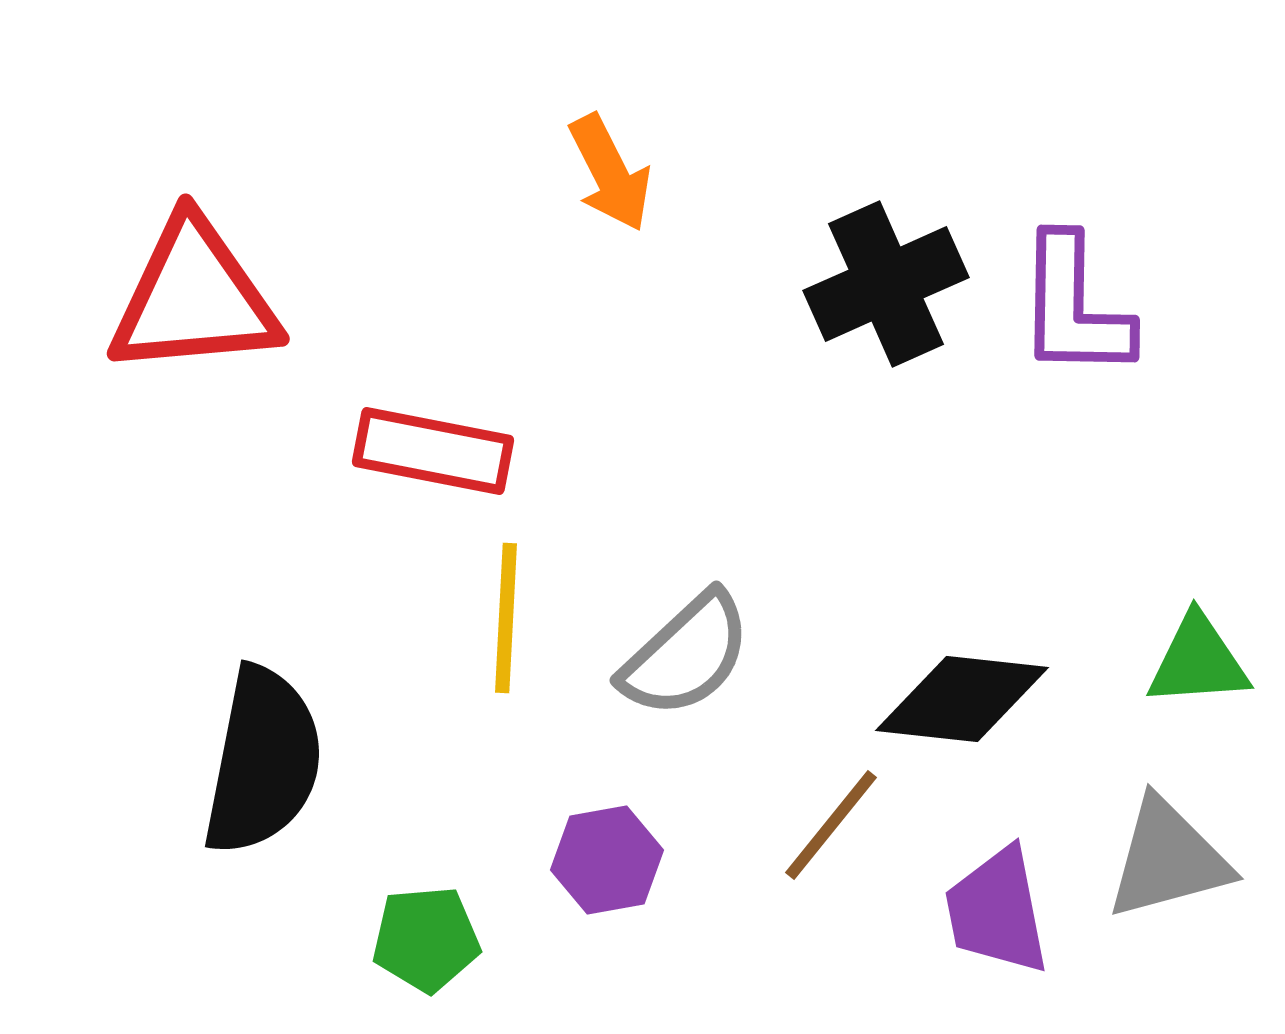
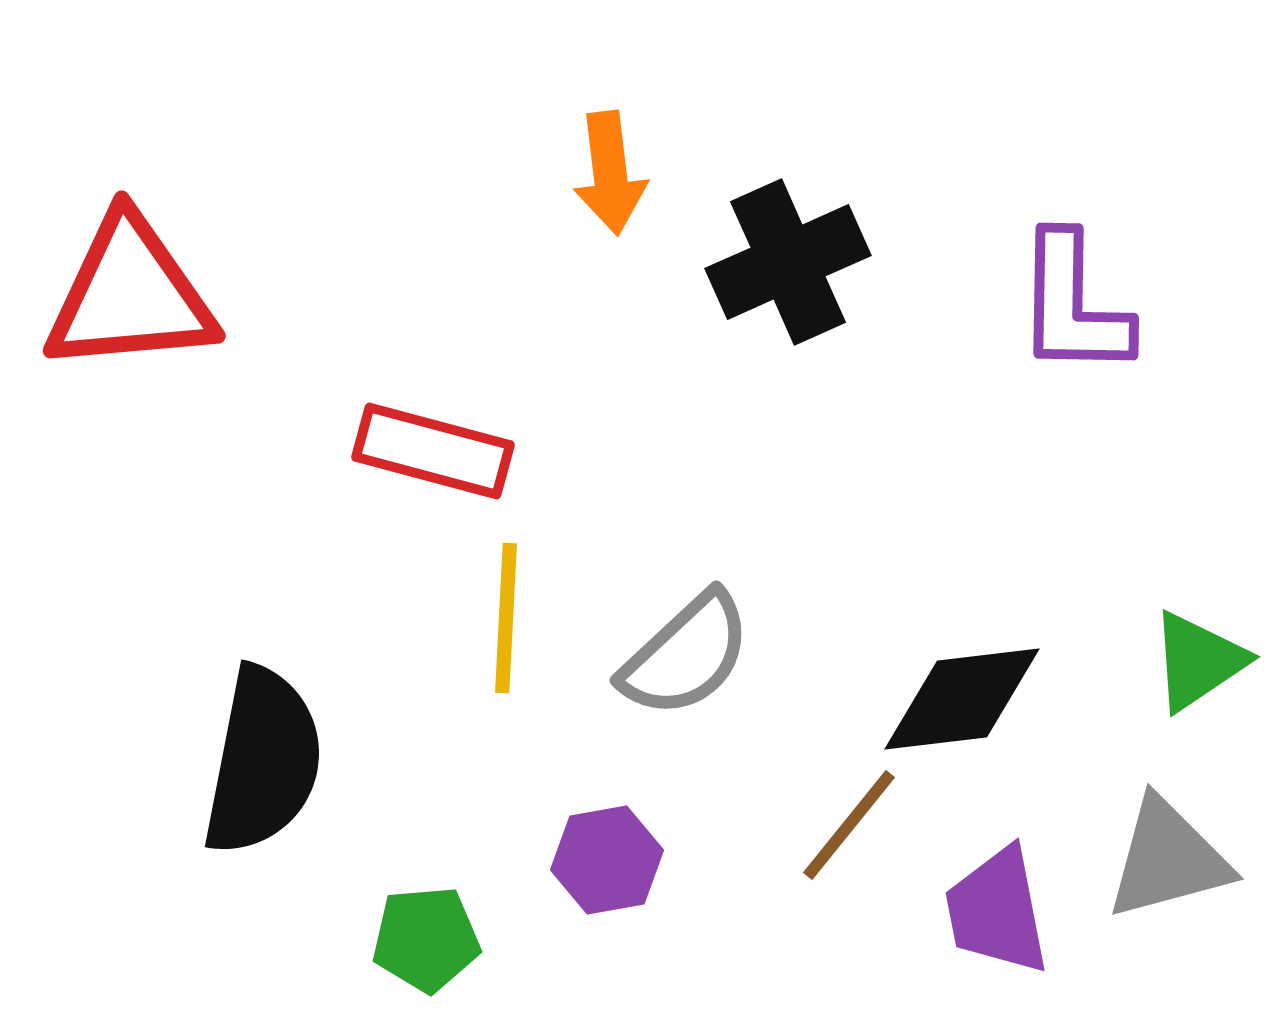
orange arrow: rotated 20 degrees clockwise
black cross: moved 98 px left, 22 px up
red triangle: moved 64 px left, 3 px up
purple L-shape: moved 1 px left, 2 px up
red rectangle: rotated 4 degrees clockwise
green triangle: rotated 30 degrees counterclockwise
black diamond: rotated 13 degrees counterclockwise
brown line: moved 18 px right
